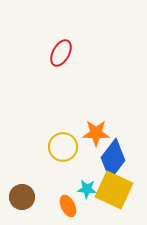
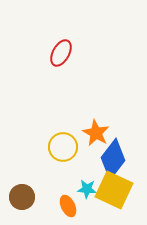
orange star: rotated 28 degrees clockwise
